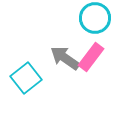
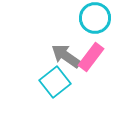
gray arrow: moved 1 px right, 2 px up
cyan square: moved 29 px right, 4 px down
